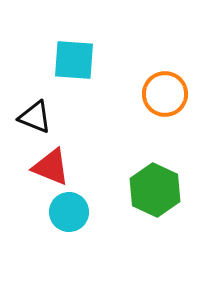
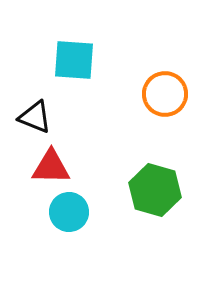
red triangle: rotated 21 degrees counterclockwise
green hexagon: rotated 9 degrees counterclockwise
